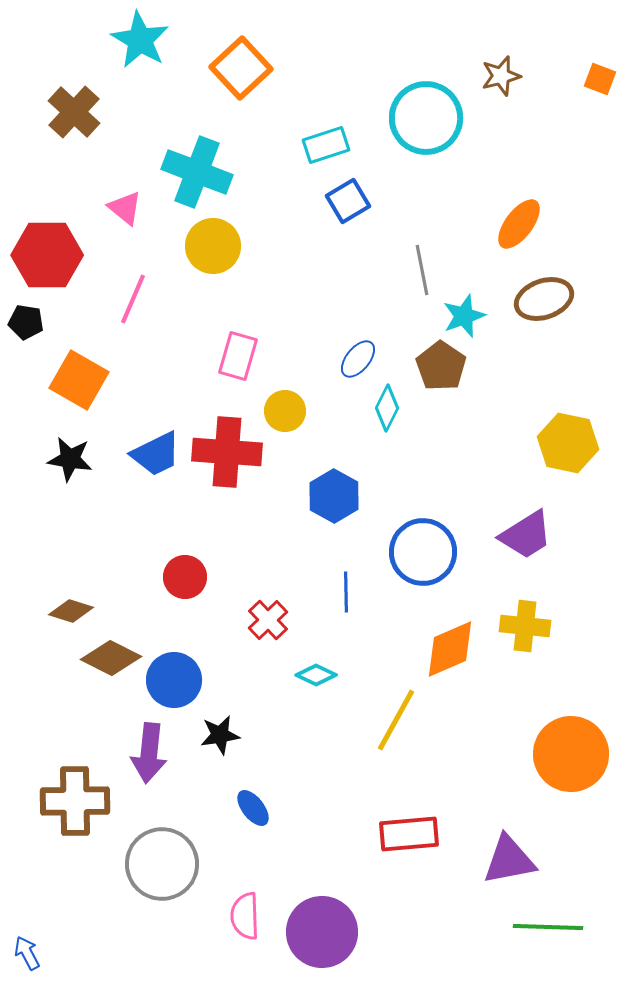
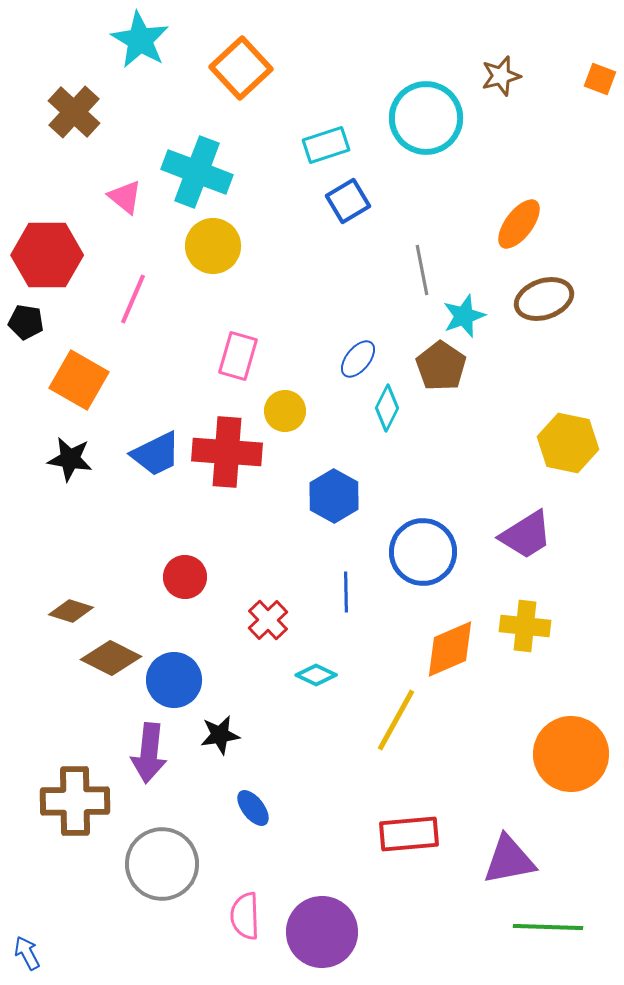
pink triangle at (125, 208): moved 11 px up
